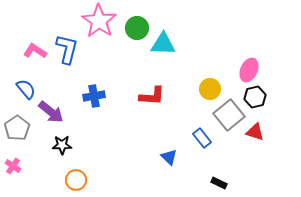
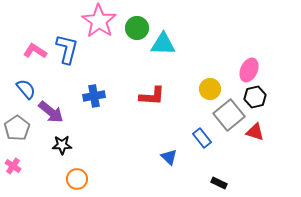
orange circle: moved 1 px right, 1 px up
